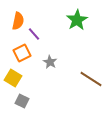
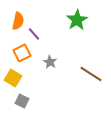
brown line: moved 5 px up
